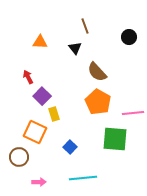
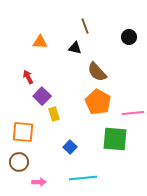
black triangle: rotated 40 degrees counterclockwise
orange square: moved 12 px left; rotated 20 degrees counterclockwise
brown circle: moved 5 px down
